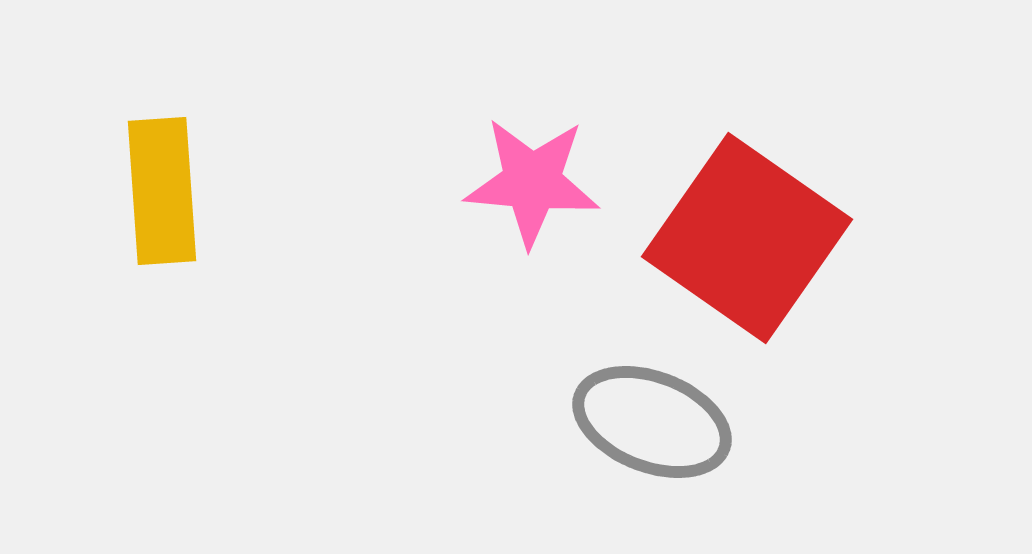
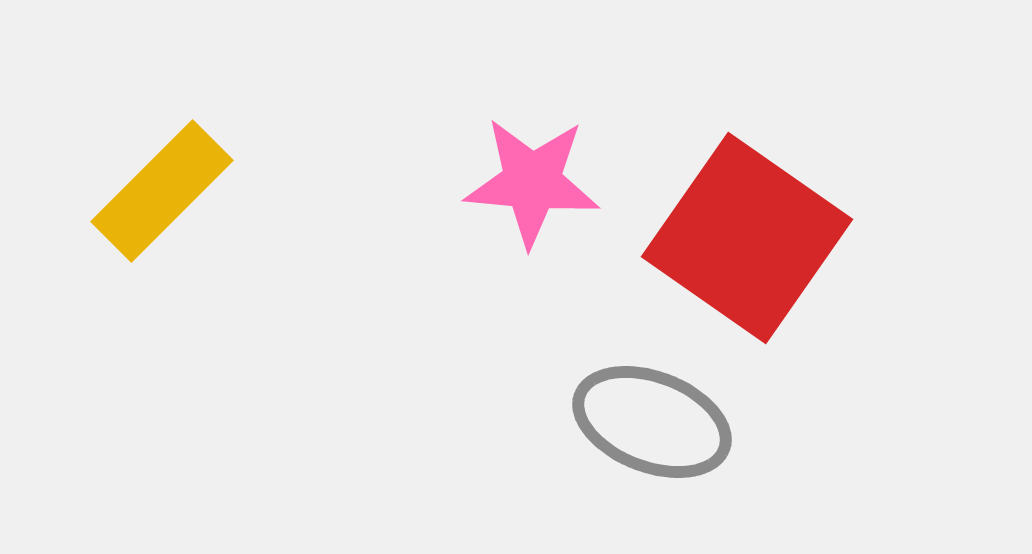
yellow rectangle: rotated 49 degrees clockwise
